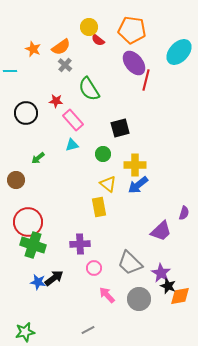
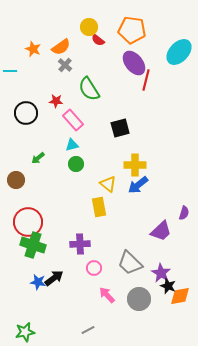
green circle: moved 27 px left, 10 px down
